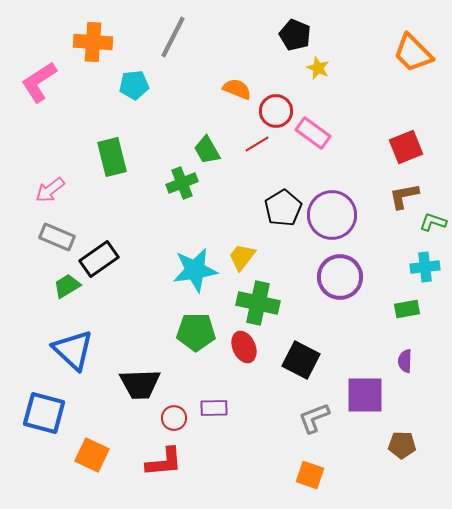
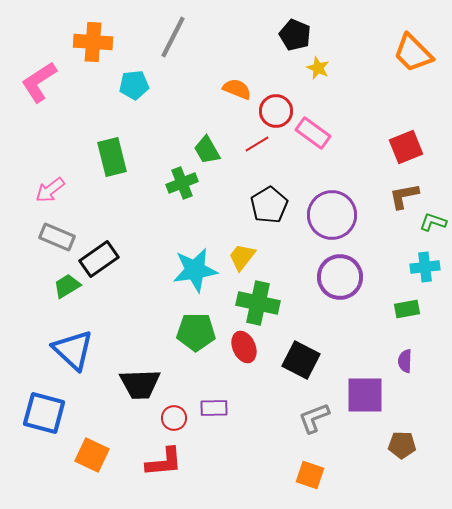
black pentagon at (283, 208): moved 14 px left, 3 px up
